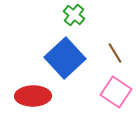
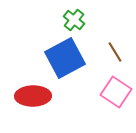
green cross: moved 5 px down
brown line: moved 1 px up
blue square: rotated 15 degrees clockwise
